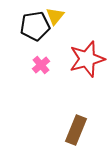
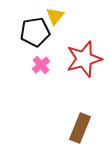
black pentagon: moved 6 px down
red star: moved 3 px left
brown rectangle: moved 4 px right, 2 px up
